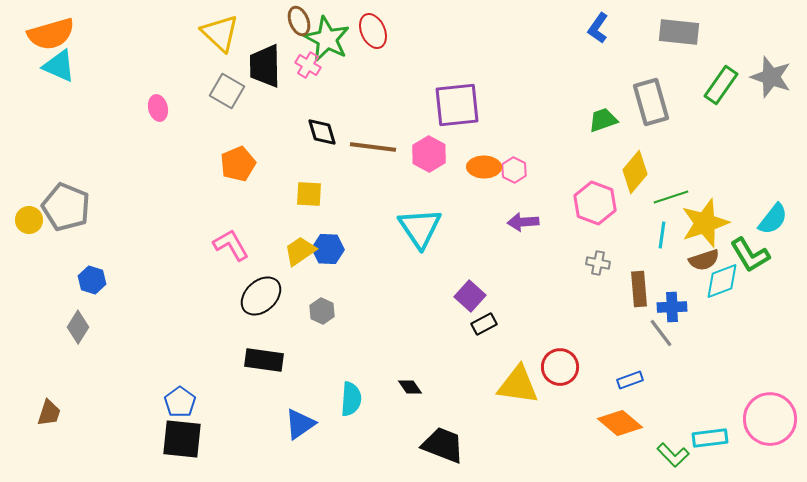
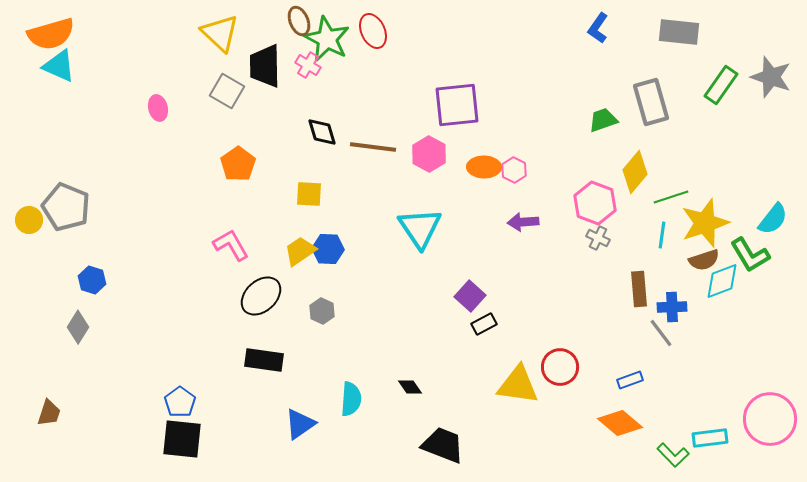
orange pentagon at (238, 164): rotated 12 degrees counterclockwise
gray cross at (598, 263): moved 25 px up; rotated 15 degrees clockwise
